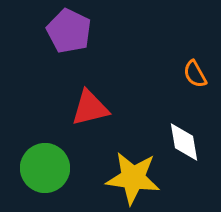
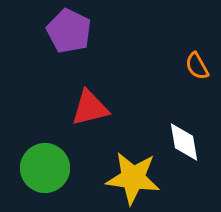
orange semicircle: moved 2 px right, 8 px up
